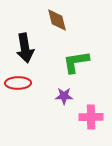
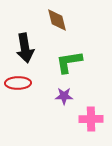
green L-shape: moved 7 px left
pink cross: moved 2 px down
